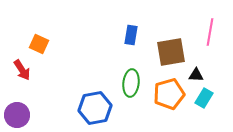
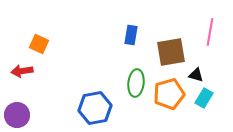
red arrow: moved 1 px down; rotated 115 degrees clockwise
black triangle: rotated 14 degrees clockwise
green ellipse: moved 5 px right
